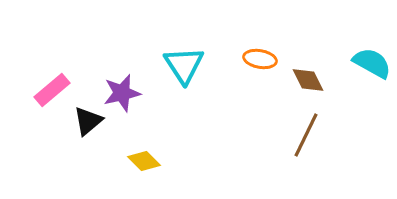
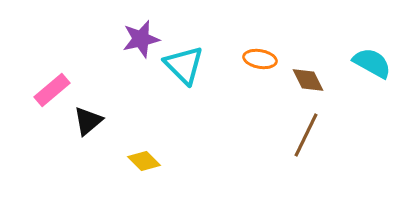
cyan triangle: rotated 12 degrees counterclockwise
purple star: moved 19 px right, 54 px up
